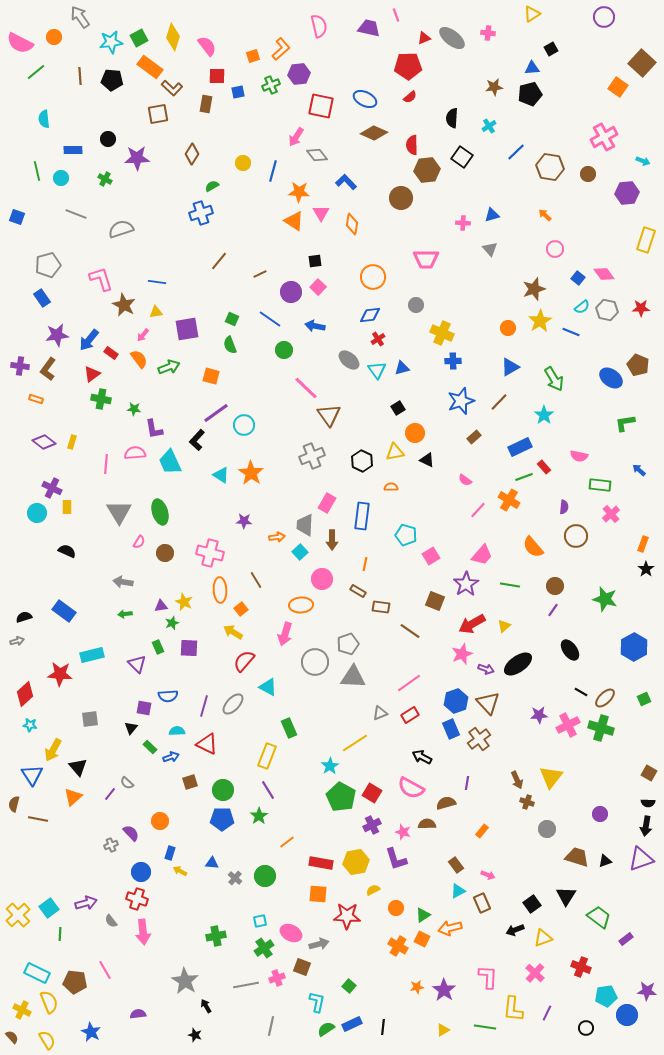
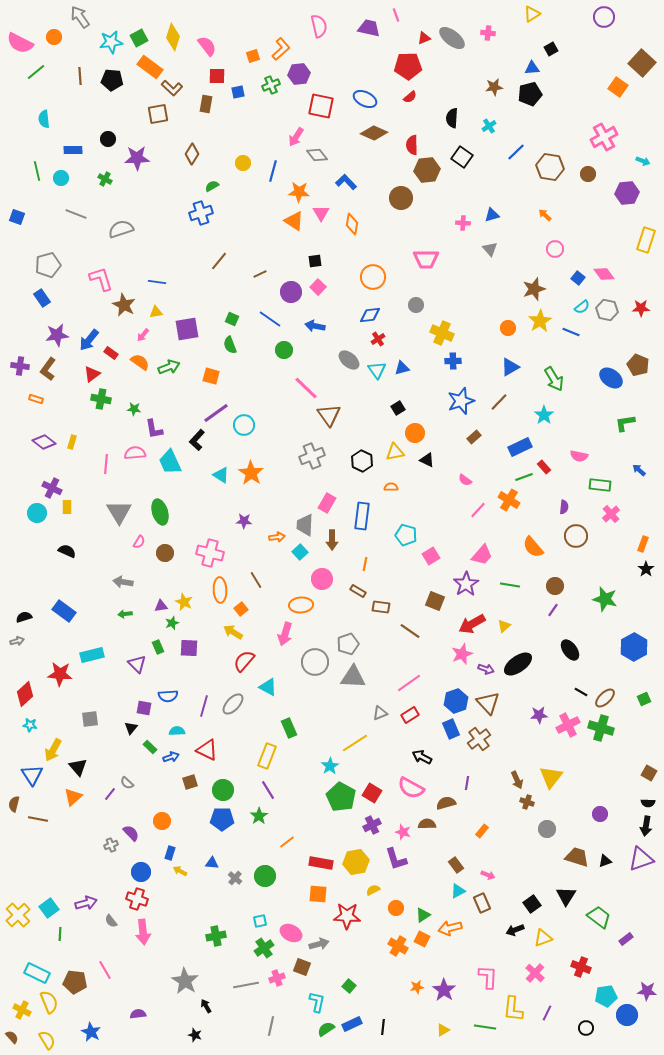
orange semicircle at (139, 359): moved 1 px right, 3 px down; rotated 18 degrees counterclockwise
red triangle at (207, 744): moved 6 px down
orange circle at (160, 821): moved 2 px right
